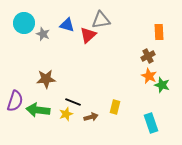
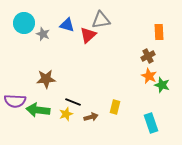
purple semicircle: rotated 75 degrees clockwise
